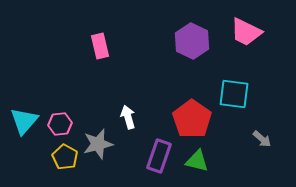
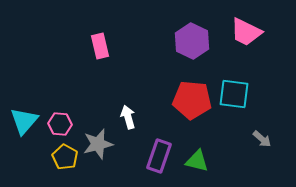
red pentagon: moved 19 px up; rotated 30 degrees counterclockwise
pink hexagon: rotated 10 degrees clockwise
